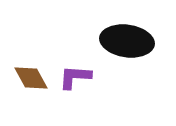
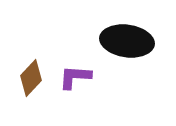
brown diamond: rotated 72 degrees clockwise
